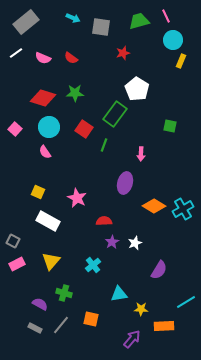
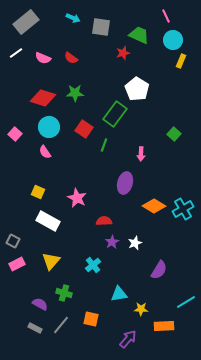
green trapezoid at (139, 21): moved 14 px down; rotated 40 degrees clockwise
green square at (170, 126): moved 4 px right, 8 px down; rotated 32 degrees clockwise
pink square at (15, 129): moved 5 px down
purple arrow at (132, 339): moved 4 px left
